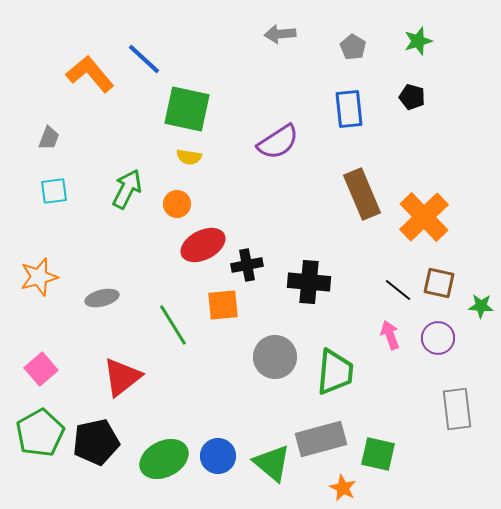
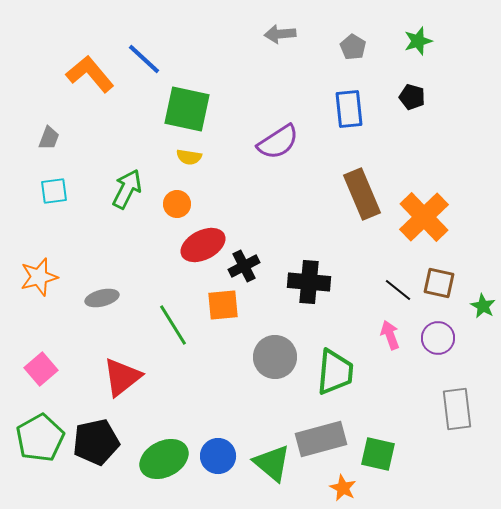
black cross at (247, 265): moved 3 px left, 1 px down; rotated 16 degrees counterclockwise
green star at (481, 306): moved 2 px right; rotated 25 degrees clockwise
green pentagon at (40, 433): moved 5 px down
